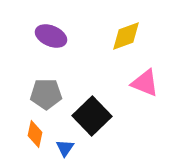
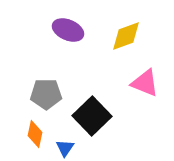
purple ellipse: moved 17 px right, 6 px up
